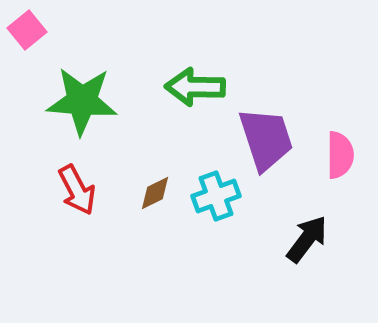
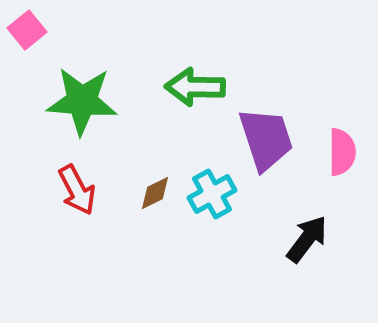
pink semicircle: moved 2 px right, 3 px up
cyan cross: moved 4 px left, 2 px up; rotated 9 degrees counterclockwise
